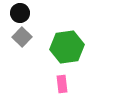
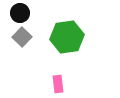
green hexagon: moved 10 px up
pink rectangle: moved 4 px left
